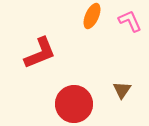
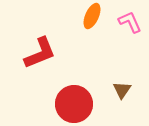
pink L-shape: moved 1 px down
